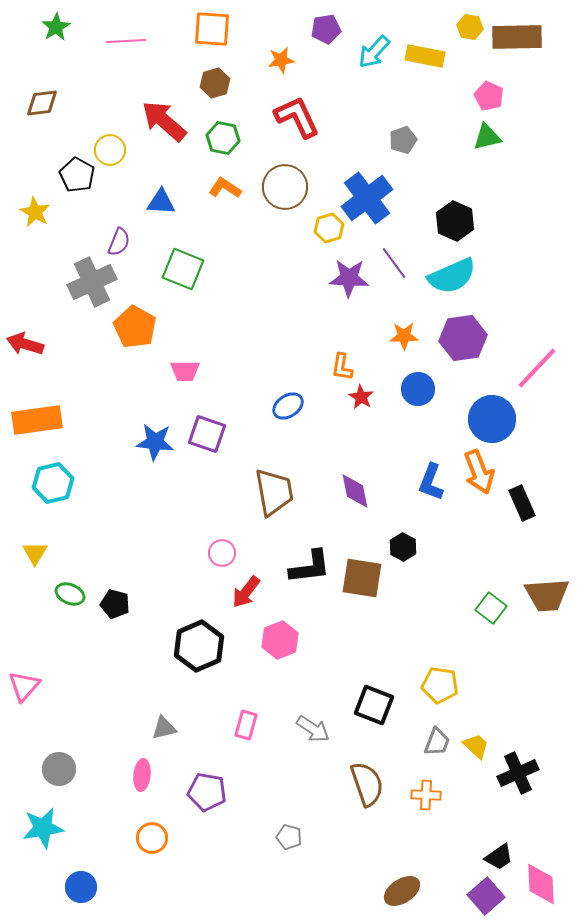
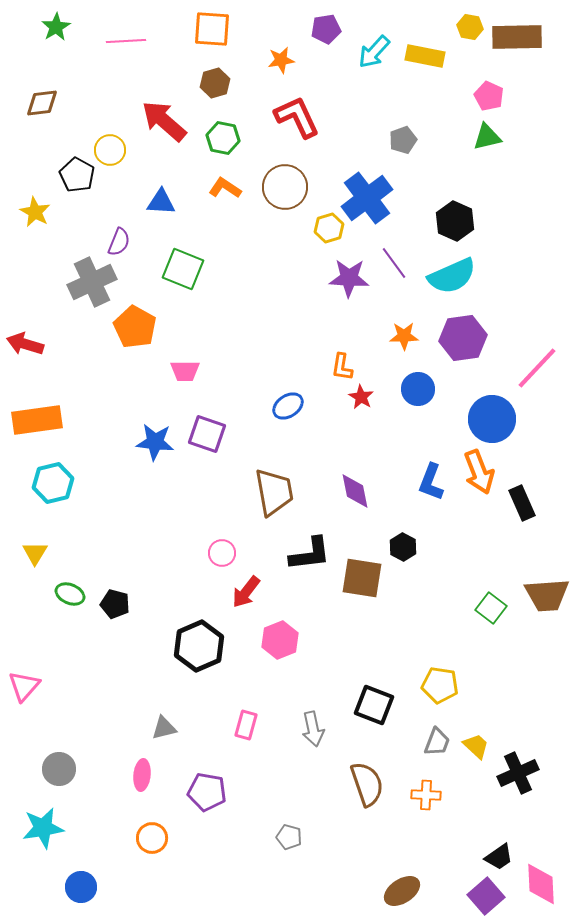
black L-shape at (310, 567): moved 13 px up
gray arrow at (313, 729): rotated 44 degrees clockwise
